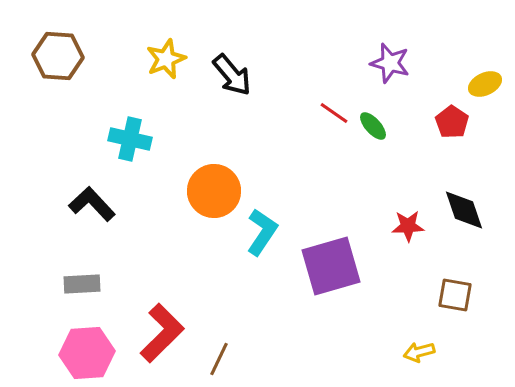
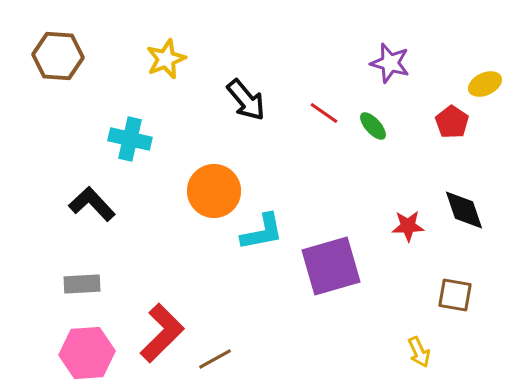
black arrow: moved 14 px right, 25 px down
red line: moved 10 px left
cyan L-shape: rotated 45 degrees clockwise
yellow arrow: rotated 100 degrees counterclockwise
brown line: moved 4 px left; rotated 36 degrees clockwise
